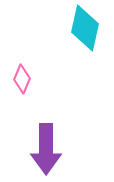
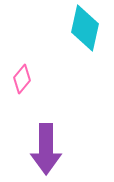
pink diamond: rotated 16 degrees clockwise
